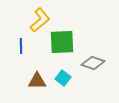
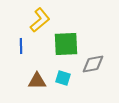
green square: moved 4 px right, 2 px down
gray diamond: moved 1 px down; rotated 30 degrees counterclockwise
cyan square: rotated 21 degrees counterclockwise
